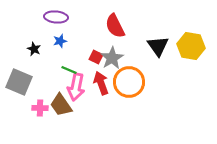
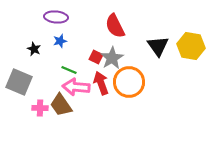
pink arrow: rotated 84 degrees clockwise
